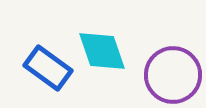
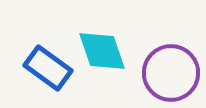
purple circle: moved 2 px left, 2 px up
